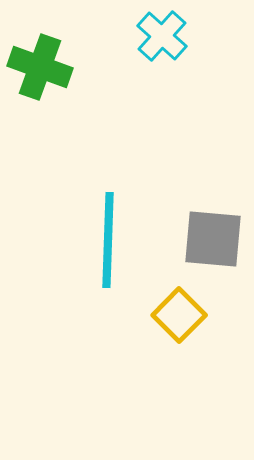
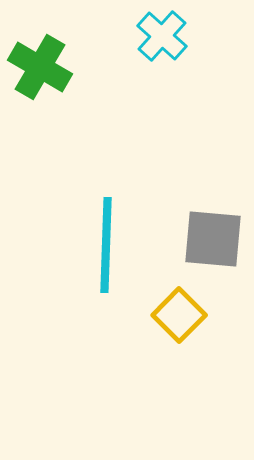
green cross: rotated 10 degrees clockwise
cyan line: moved 2 px left, 5 px down
